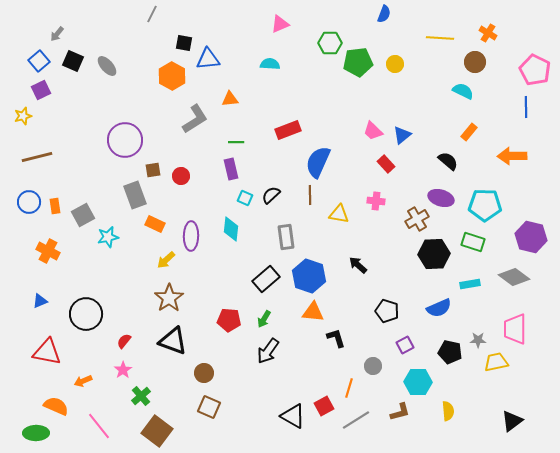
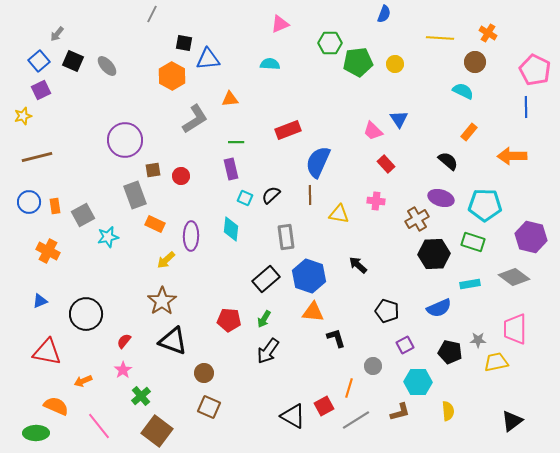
blue triangle at (402, 135): moved 3 px left, 16 px up; rotated 24 degrees counterclockwise
brown star at (169, 298): moved 7 px left, 3 px down
